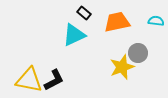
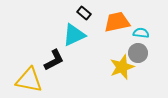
cyan semicircle: moved 15 px left, 12 px down
black L-shape: moved 20 px up
